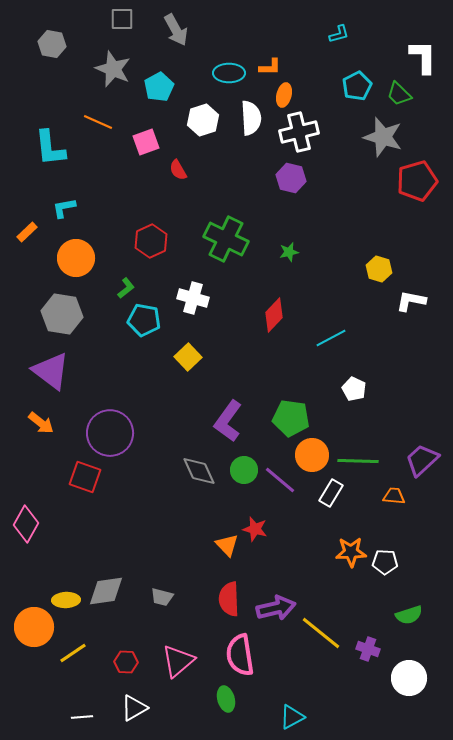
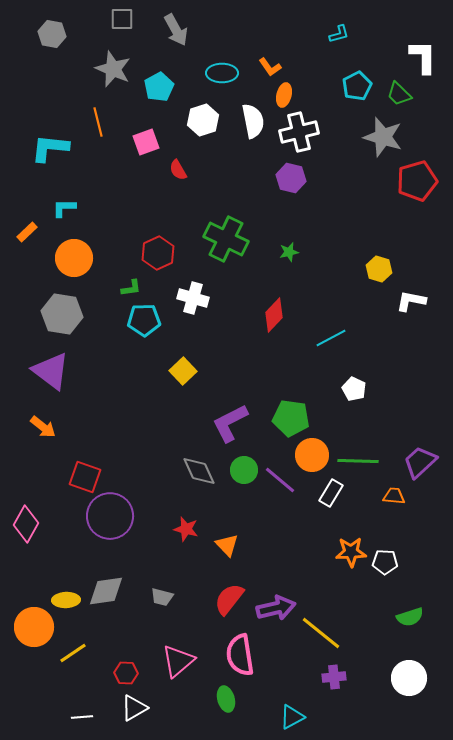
gray hexagon at (52, 44): moved 10 px up
orange L-shape at (270, 67): rotated 55 degrees clockwise
cyan ellipse at (229, 73): moved 7 px left
white semicircle at (251, 118): moved 2 px right, 3 px down; rotated 8 degrees counterclockwise
orange line at (98, 122): rotated 52 degrees clockwise
cyan L-shape at (50, 148): rotated 102 degrees clockwise
cyan L-shape at (64, 208): rotated 10 degrees clockwise
red hexagon at (151, 241): moved 7 px right, 12 px down
orange circle at (76, 258): moved 2 px left
green L-shape at (126, 288): moved 5 px right; rotated 30 degrees clockwise
cyan pentagon at (144, 320): rotated 12 degrees counterclockwise
yellow square at (188, 357): moved 5 px left, 14 px down
purple L-shape at (228, 421): moved 2 px right, 2 px down; rotated 27 degrees clockwise
orange arrow at (41, 423): moved 2 px right, 4 px down
purple circle at (110, 433): moved 83 px down
purple trapezoid at (422, 460): moved 2 px left, 2 px down
red star at (255, 529): moved 69 px left
red semicircle at (229, 599): rotated 40 degrees clockwise
green semicircle at (409, 615): moved 1 px right, 2 px down
purple cross at (368, 649): moved 34 px left, 28 px down; rotated 25 degrees counterclockwise
red hexagon at (126, 662): moved 11 px down
